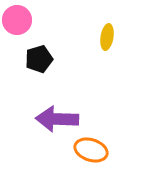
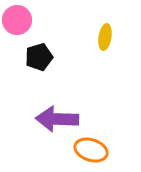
yellow ellipse: moved 2 px left
black pentagon: moved 2 px up
